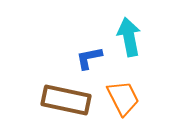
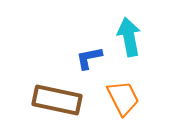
brown rectangle: moved 9 px left
